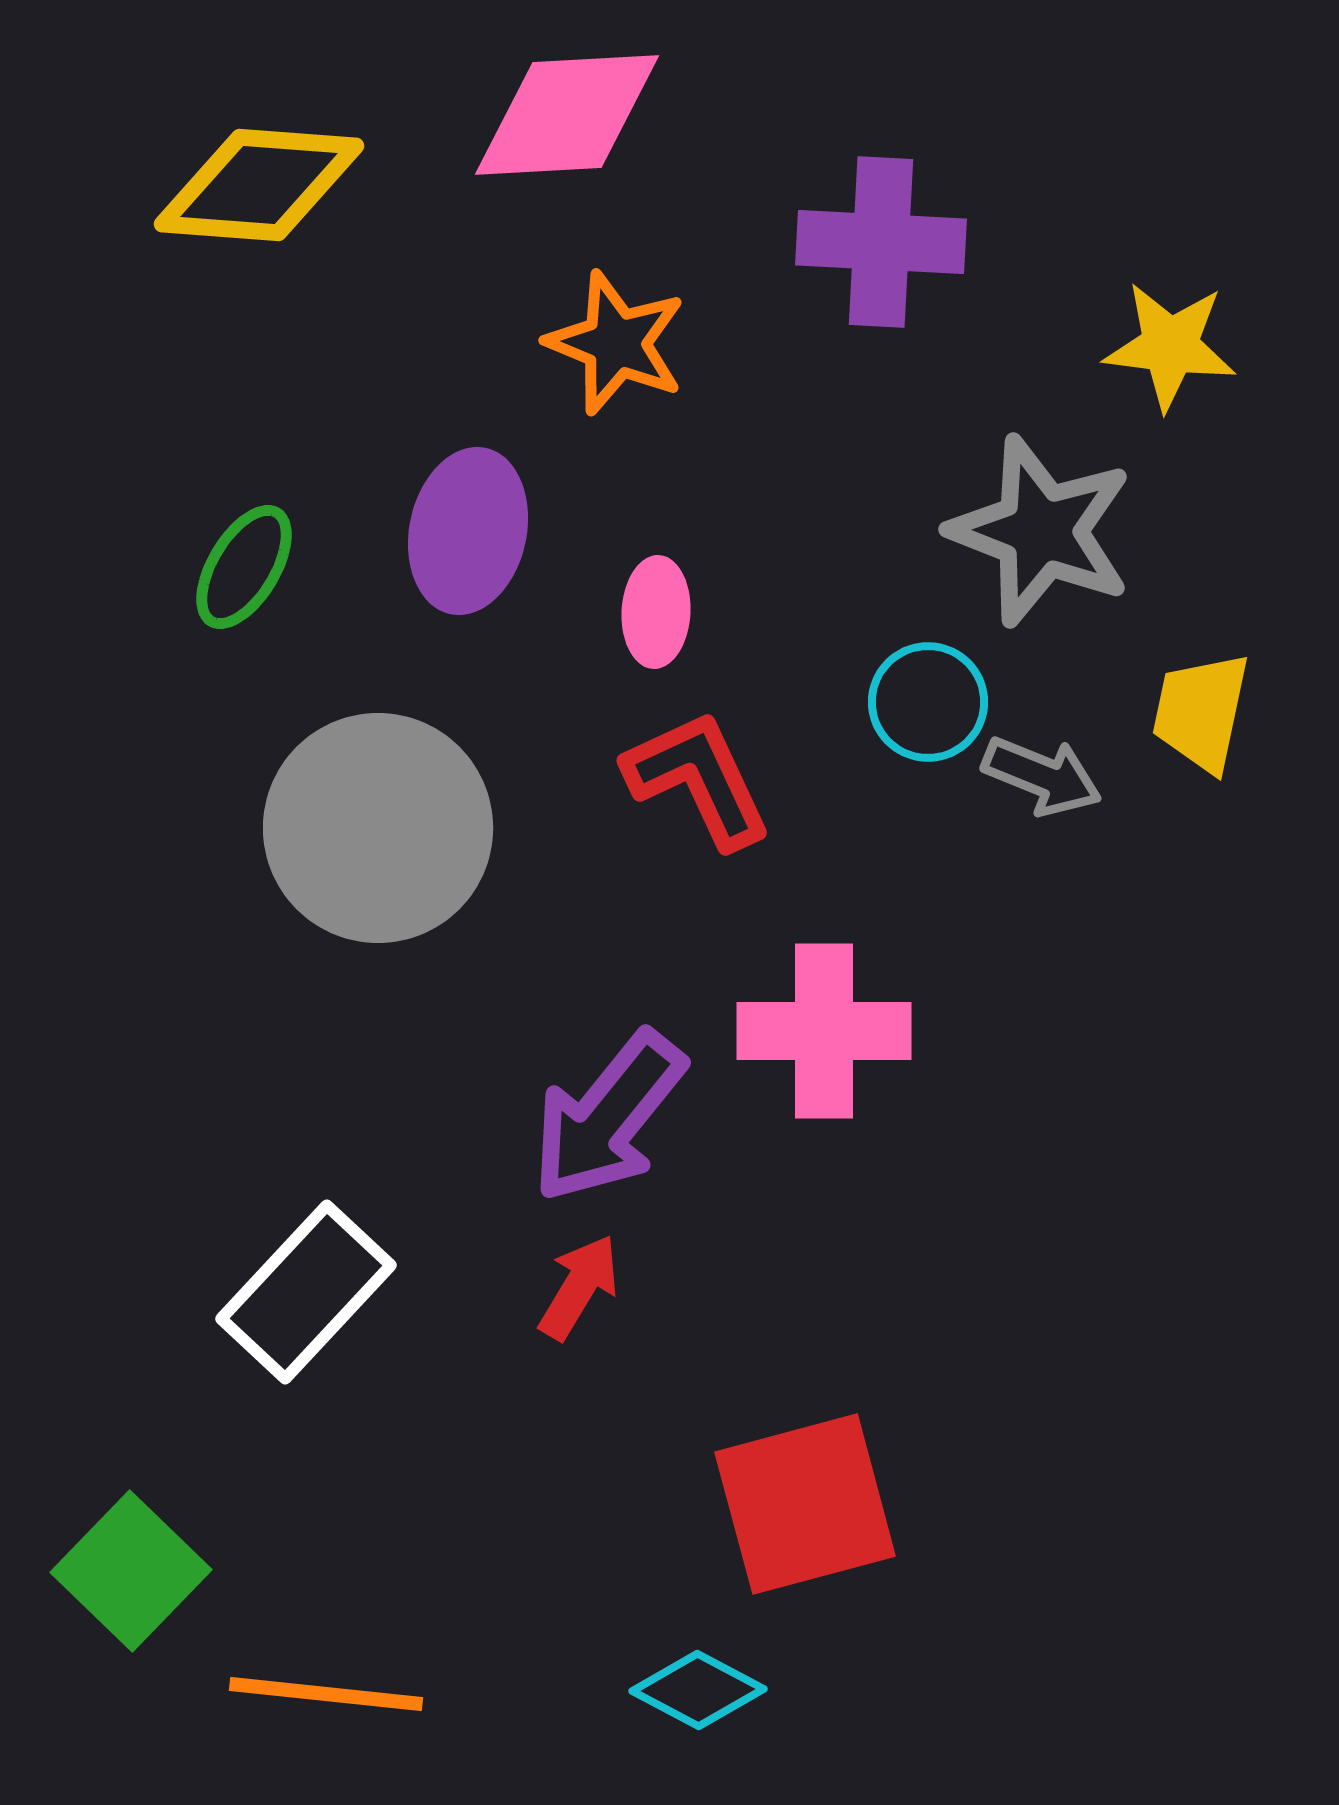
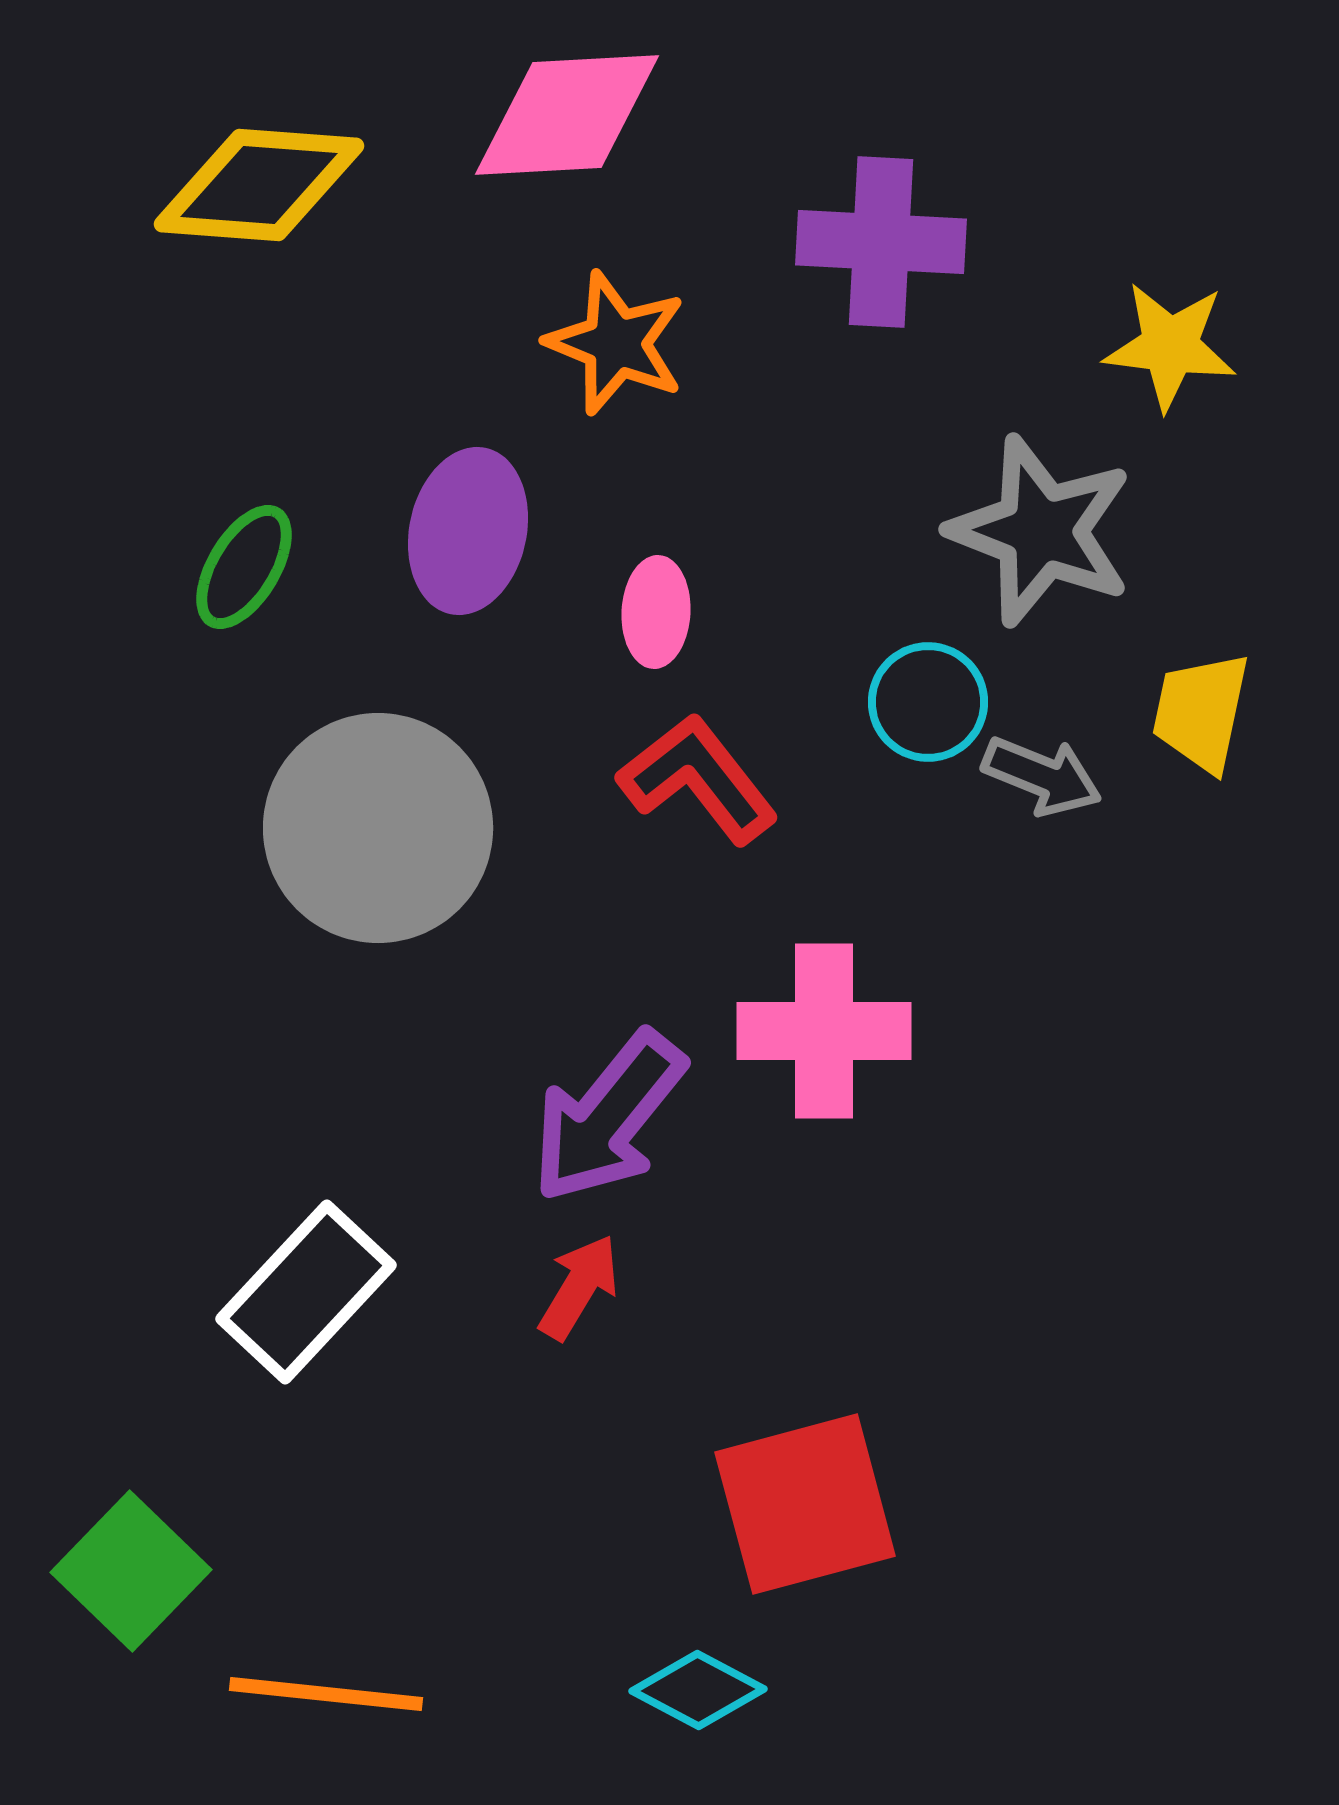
red L-shape: rotated 13 degrees counterclockwise
